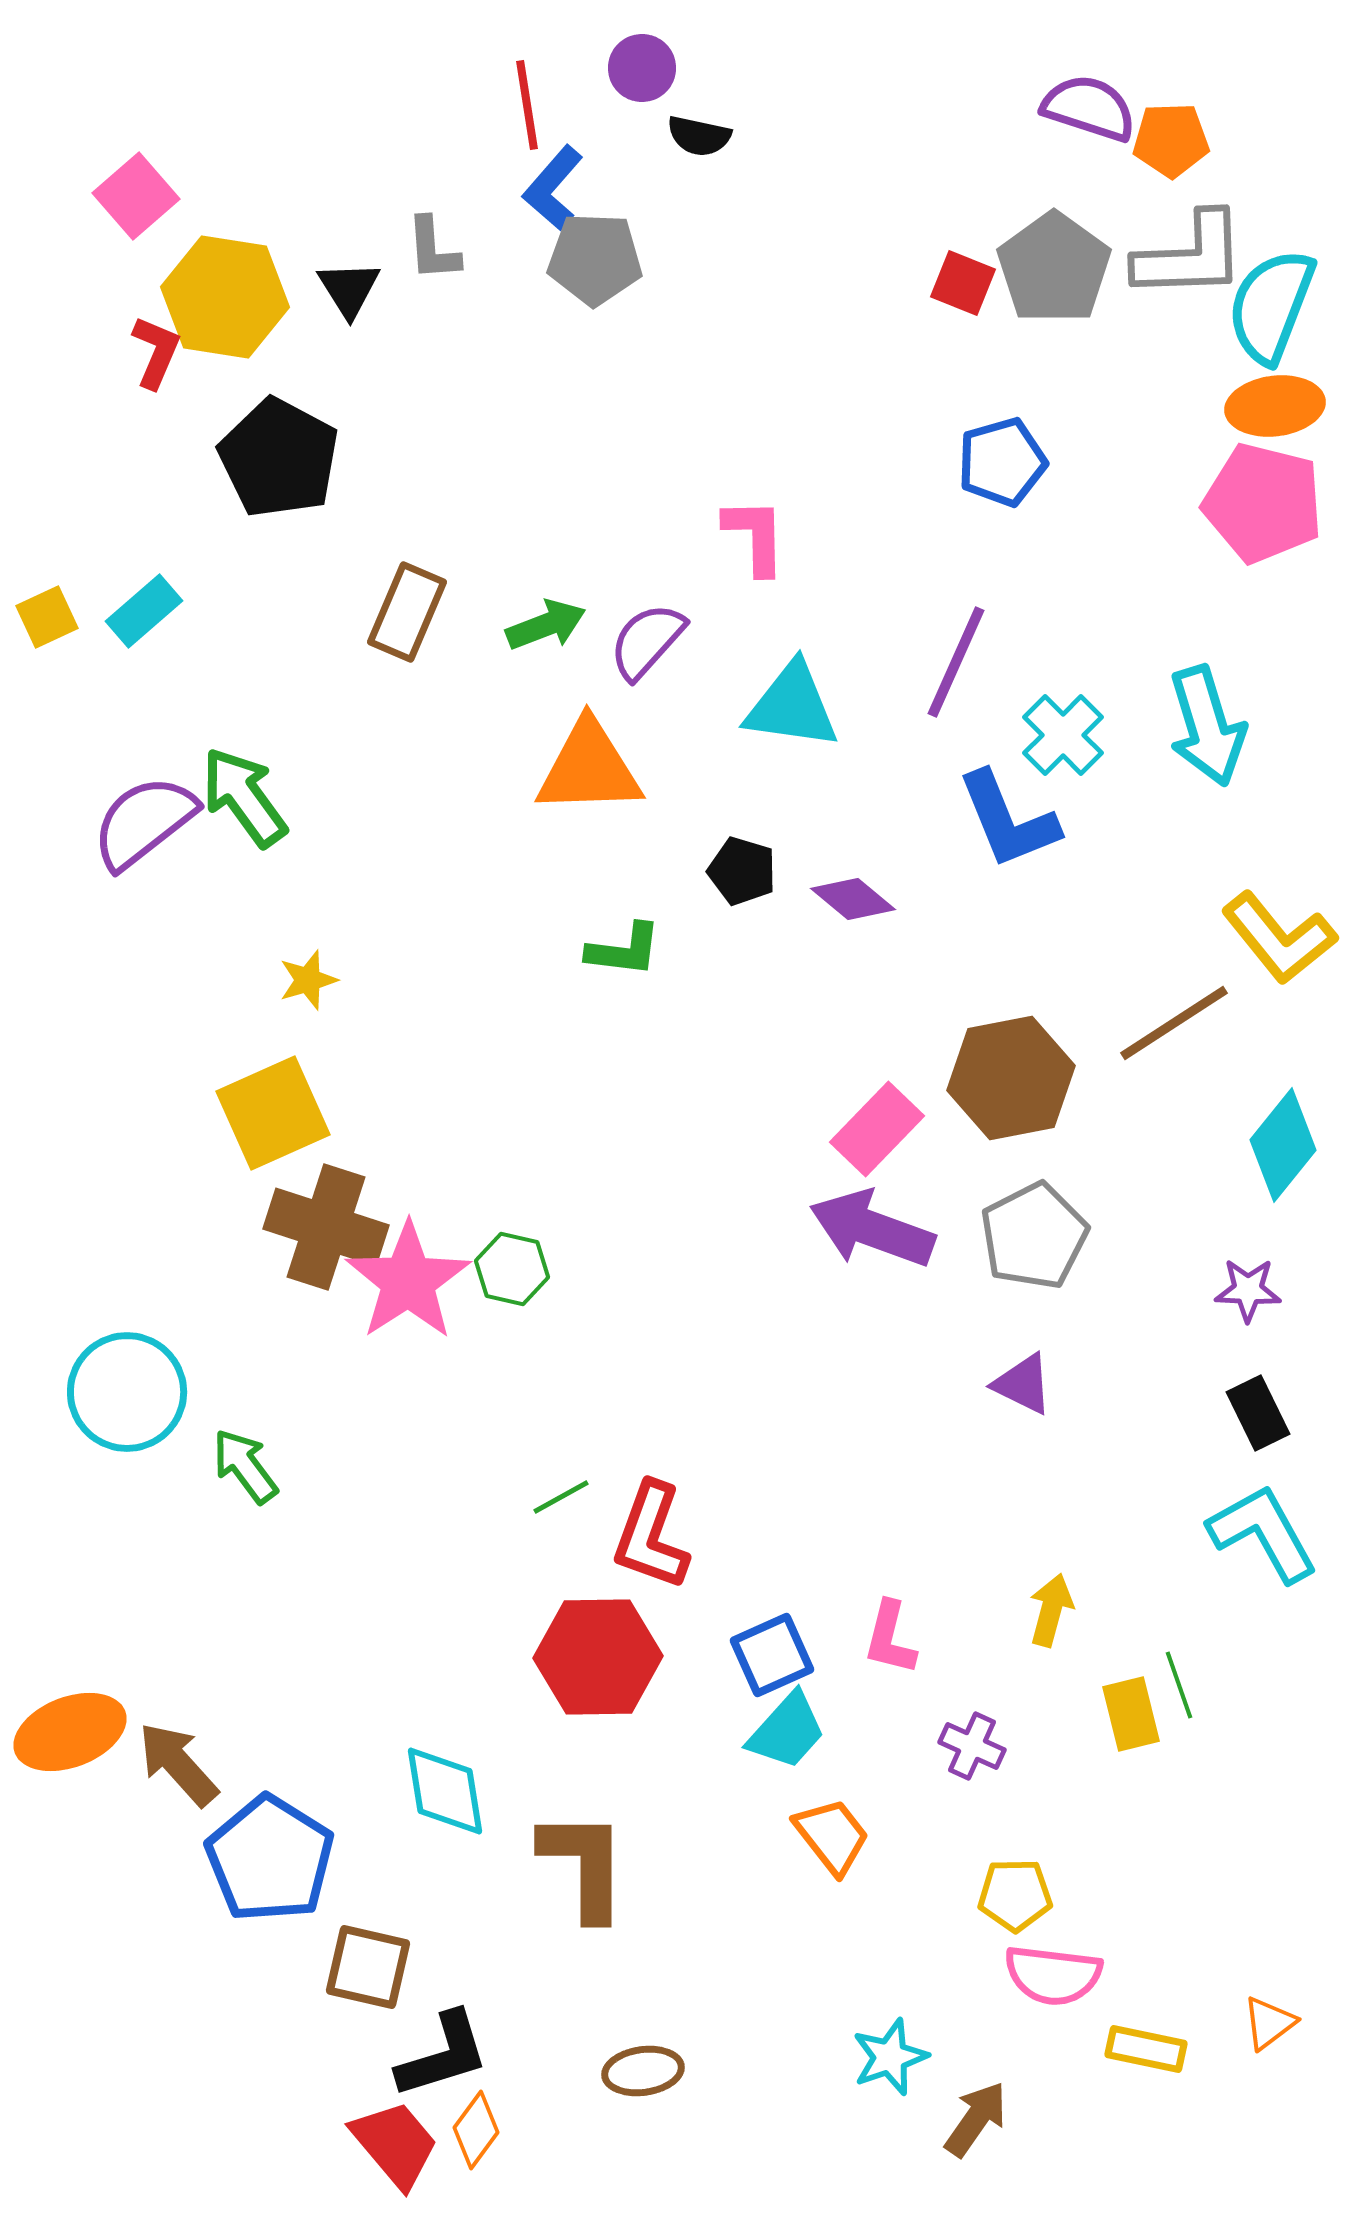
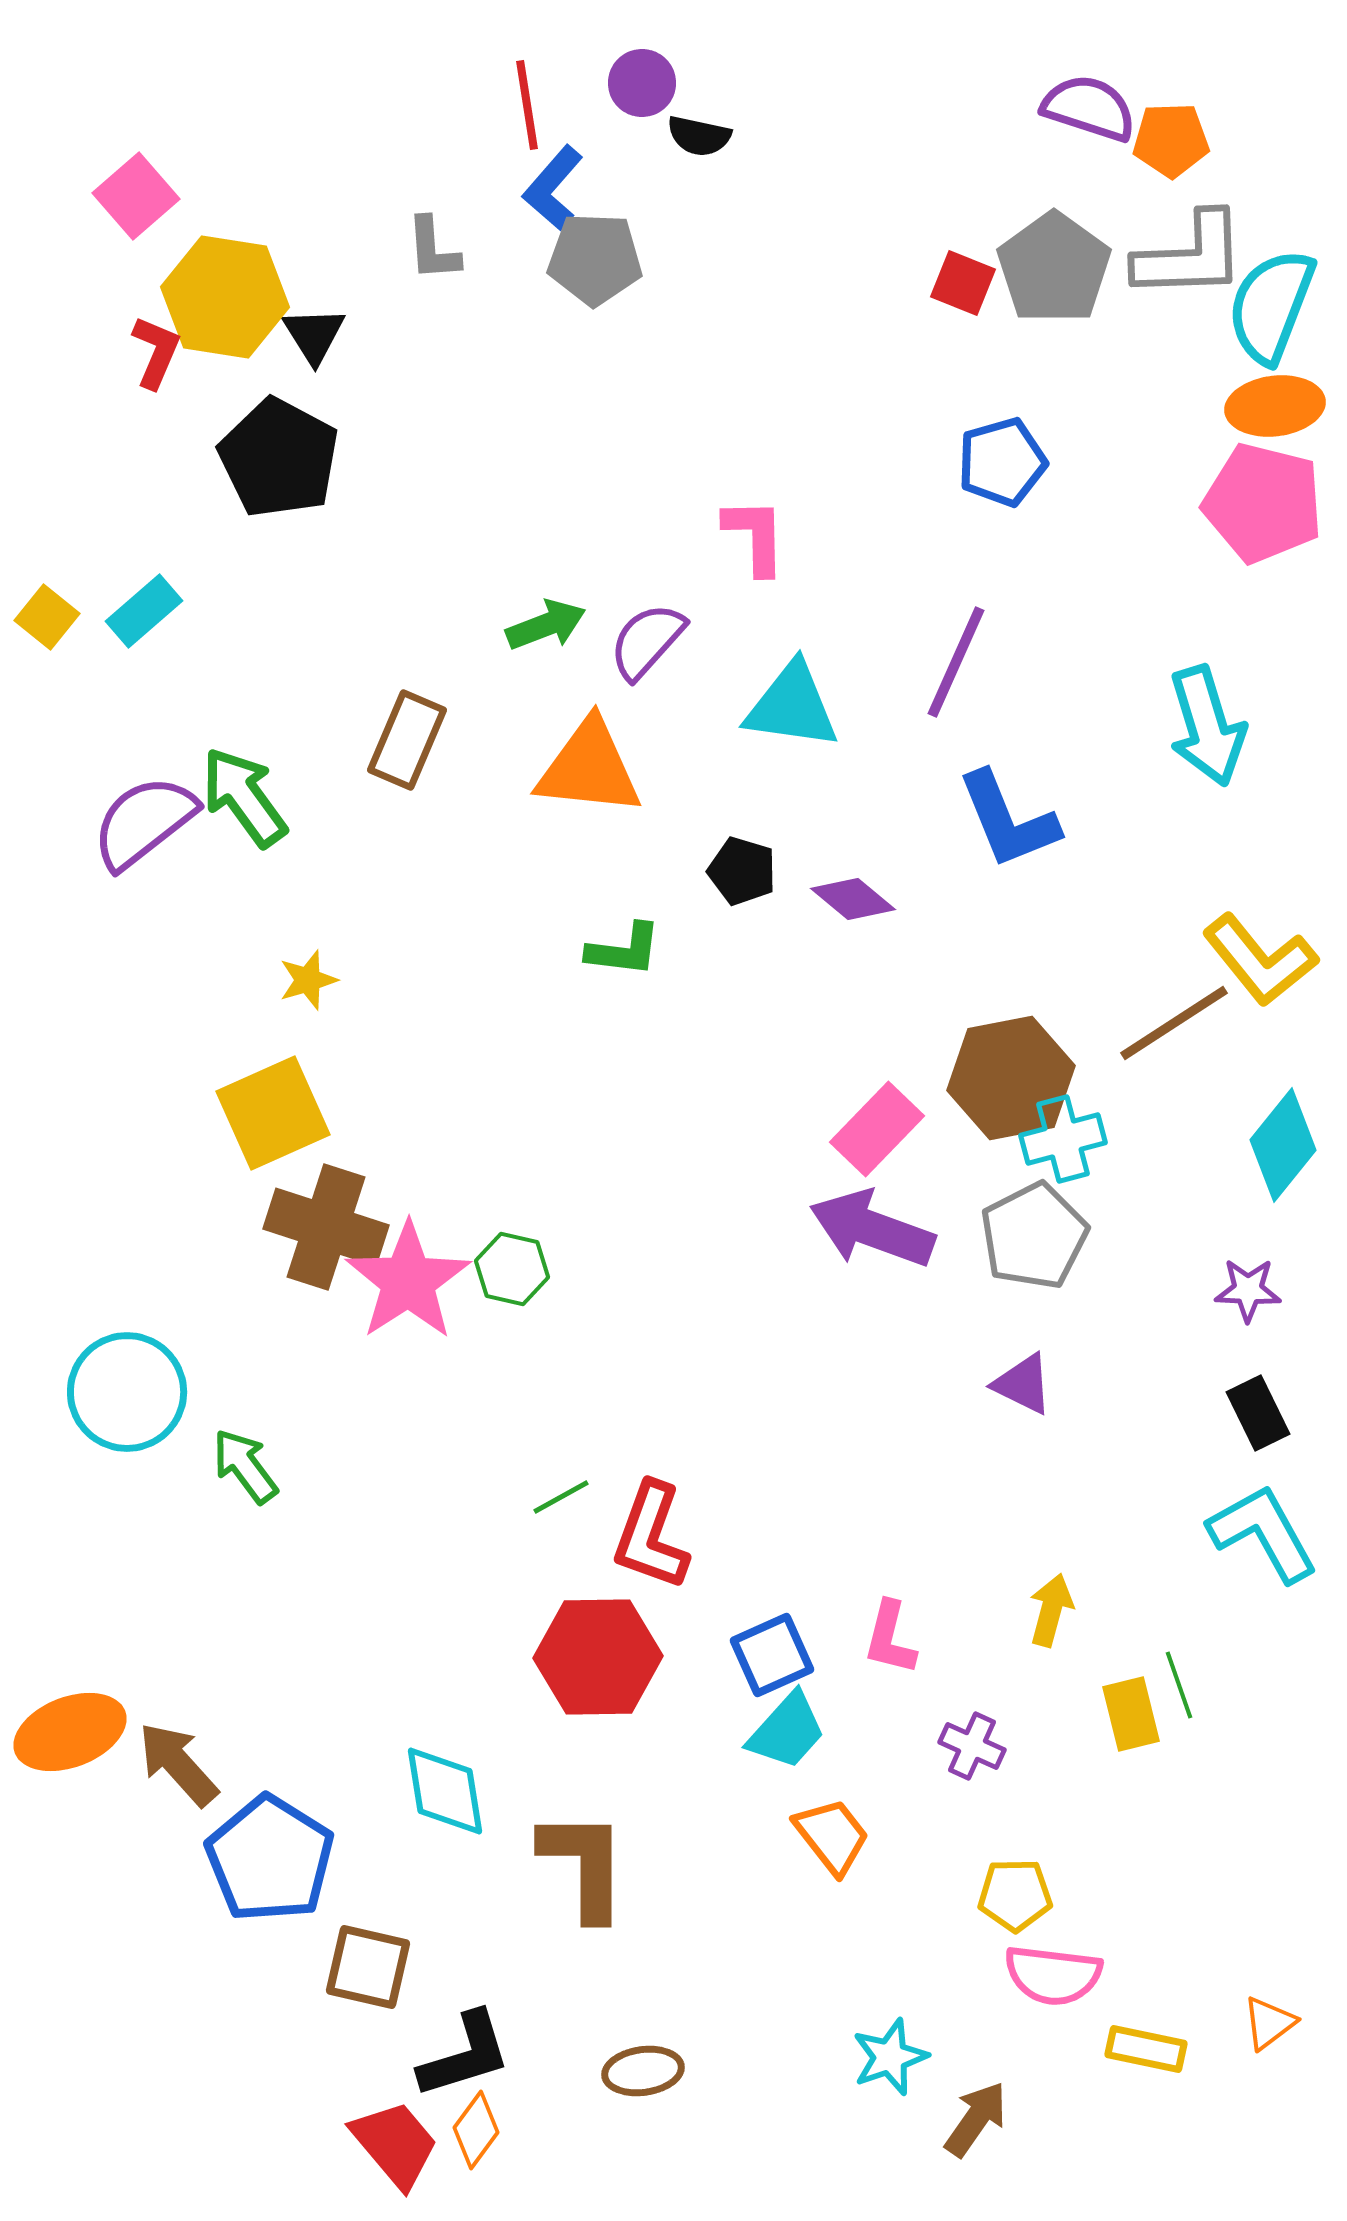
purple circle at (642, 68): moved 15 px down
black triangle at (349, 289): moved 35 px left, 46 px down
brown rectangle at (407, 612): moved 128 px down
yellow square at (47, 617): rotated 26 degrees counterclockwise
cyan cross at (1063, 735): moved 404 px down; rotated 30 degrees clockwise
orange triangle at (589, 768): rotated 8 degrees clockwise
yellow L-shape at (1279, 938): moved 19 px left, 22 px down
black L-shape at (443, 2055): moved 22 px right
